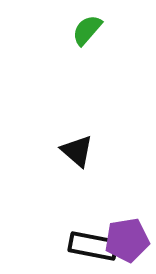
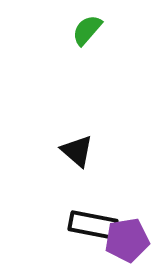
black rectangle: moved 21 px up
